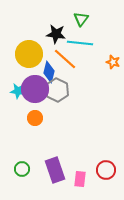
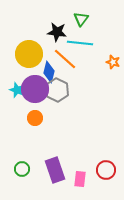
black star: moved 1 px right, 2 px up
cyan star: moved 1 px left, 1 px up; rotated 14 degrees clockwise
